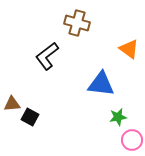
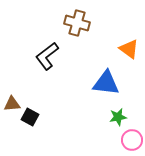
blue triangle: moved 5 px right, 1 px up
